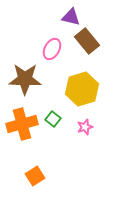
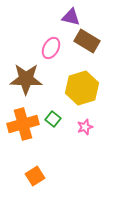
brown rectangle: rotated 20 degrees counterclockwise
pink ellipse: moved 1 px left, 1 px up
brown star: moved 1 px right
yellow hexagon: moved 1 px up
orange cross: moved 1 px right
